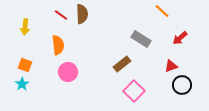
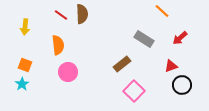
gray rectangle: moved 3 px right
